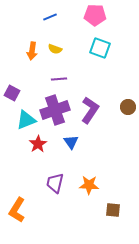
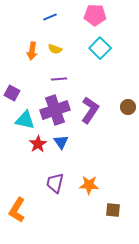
cyan square: rotated 25 degrees clockwise
cyan triangle: moved 1 px left; rotated 35 degrees clockwise
blue triangle: moved 10 px left
